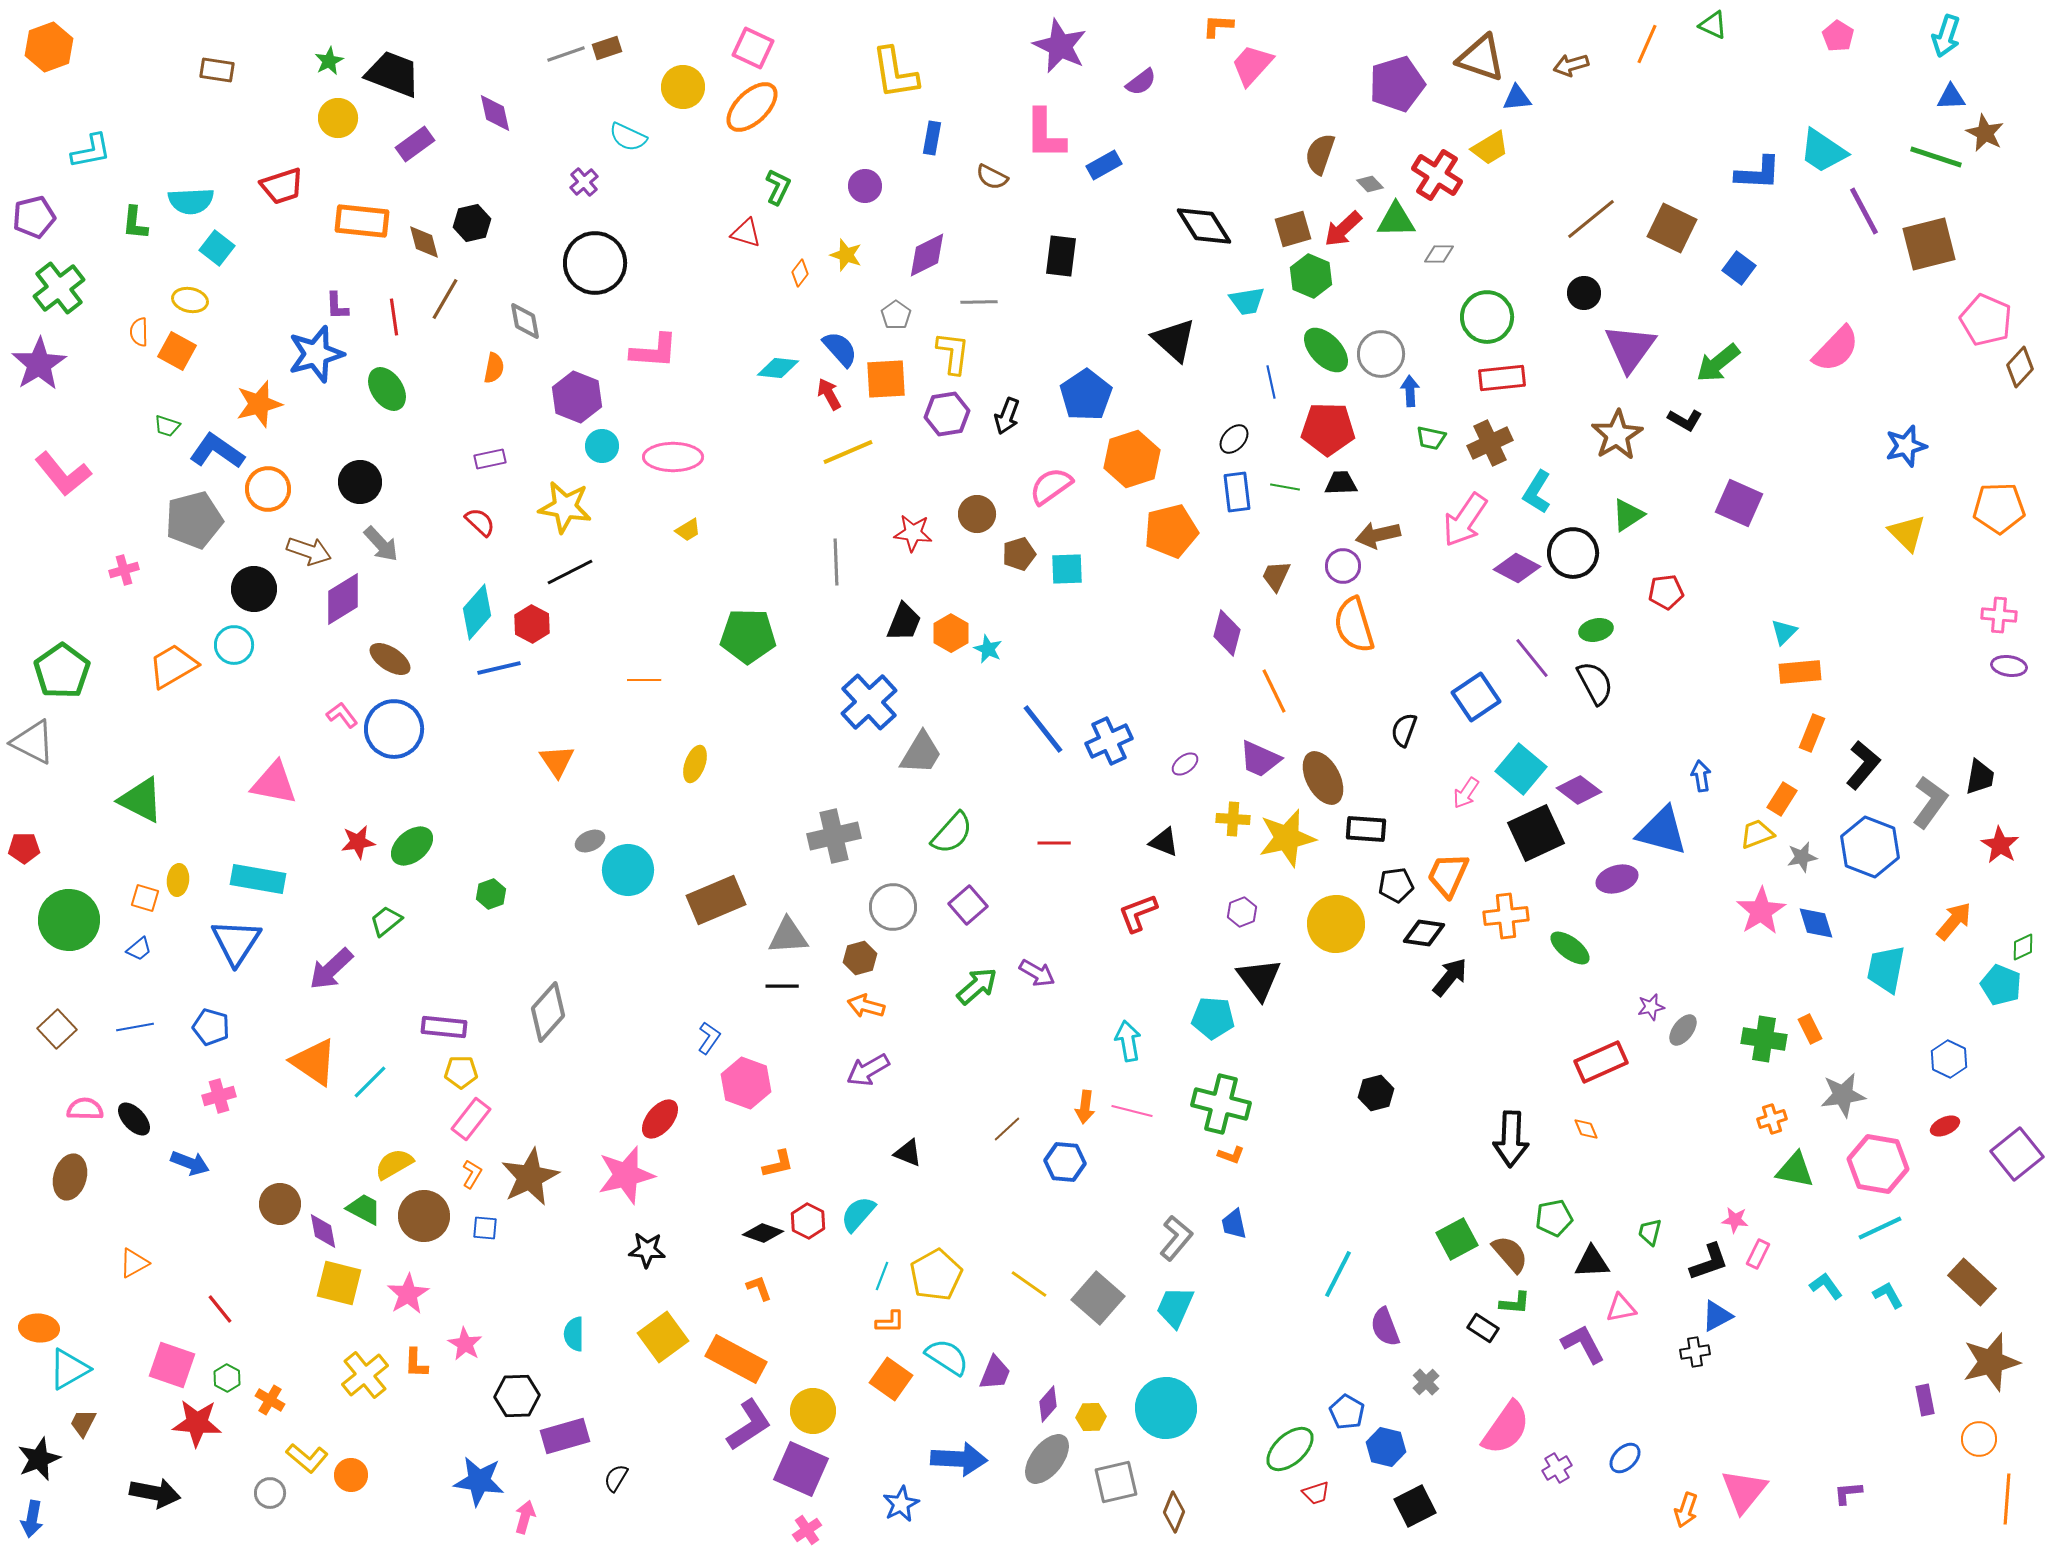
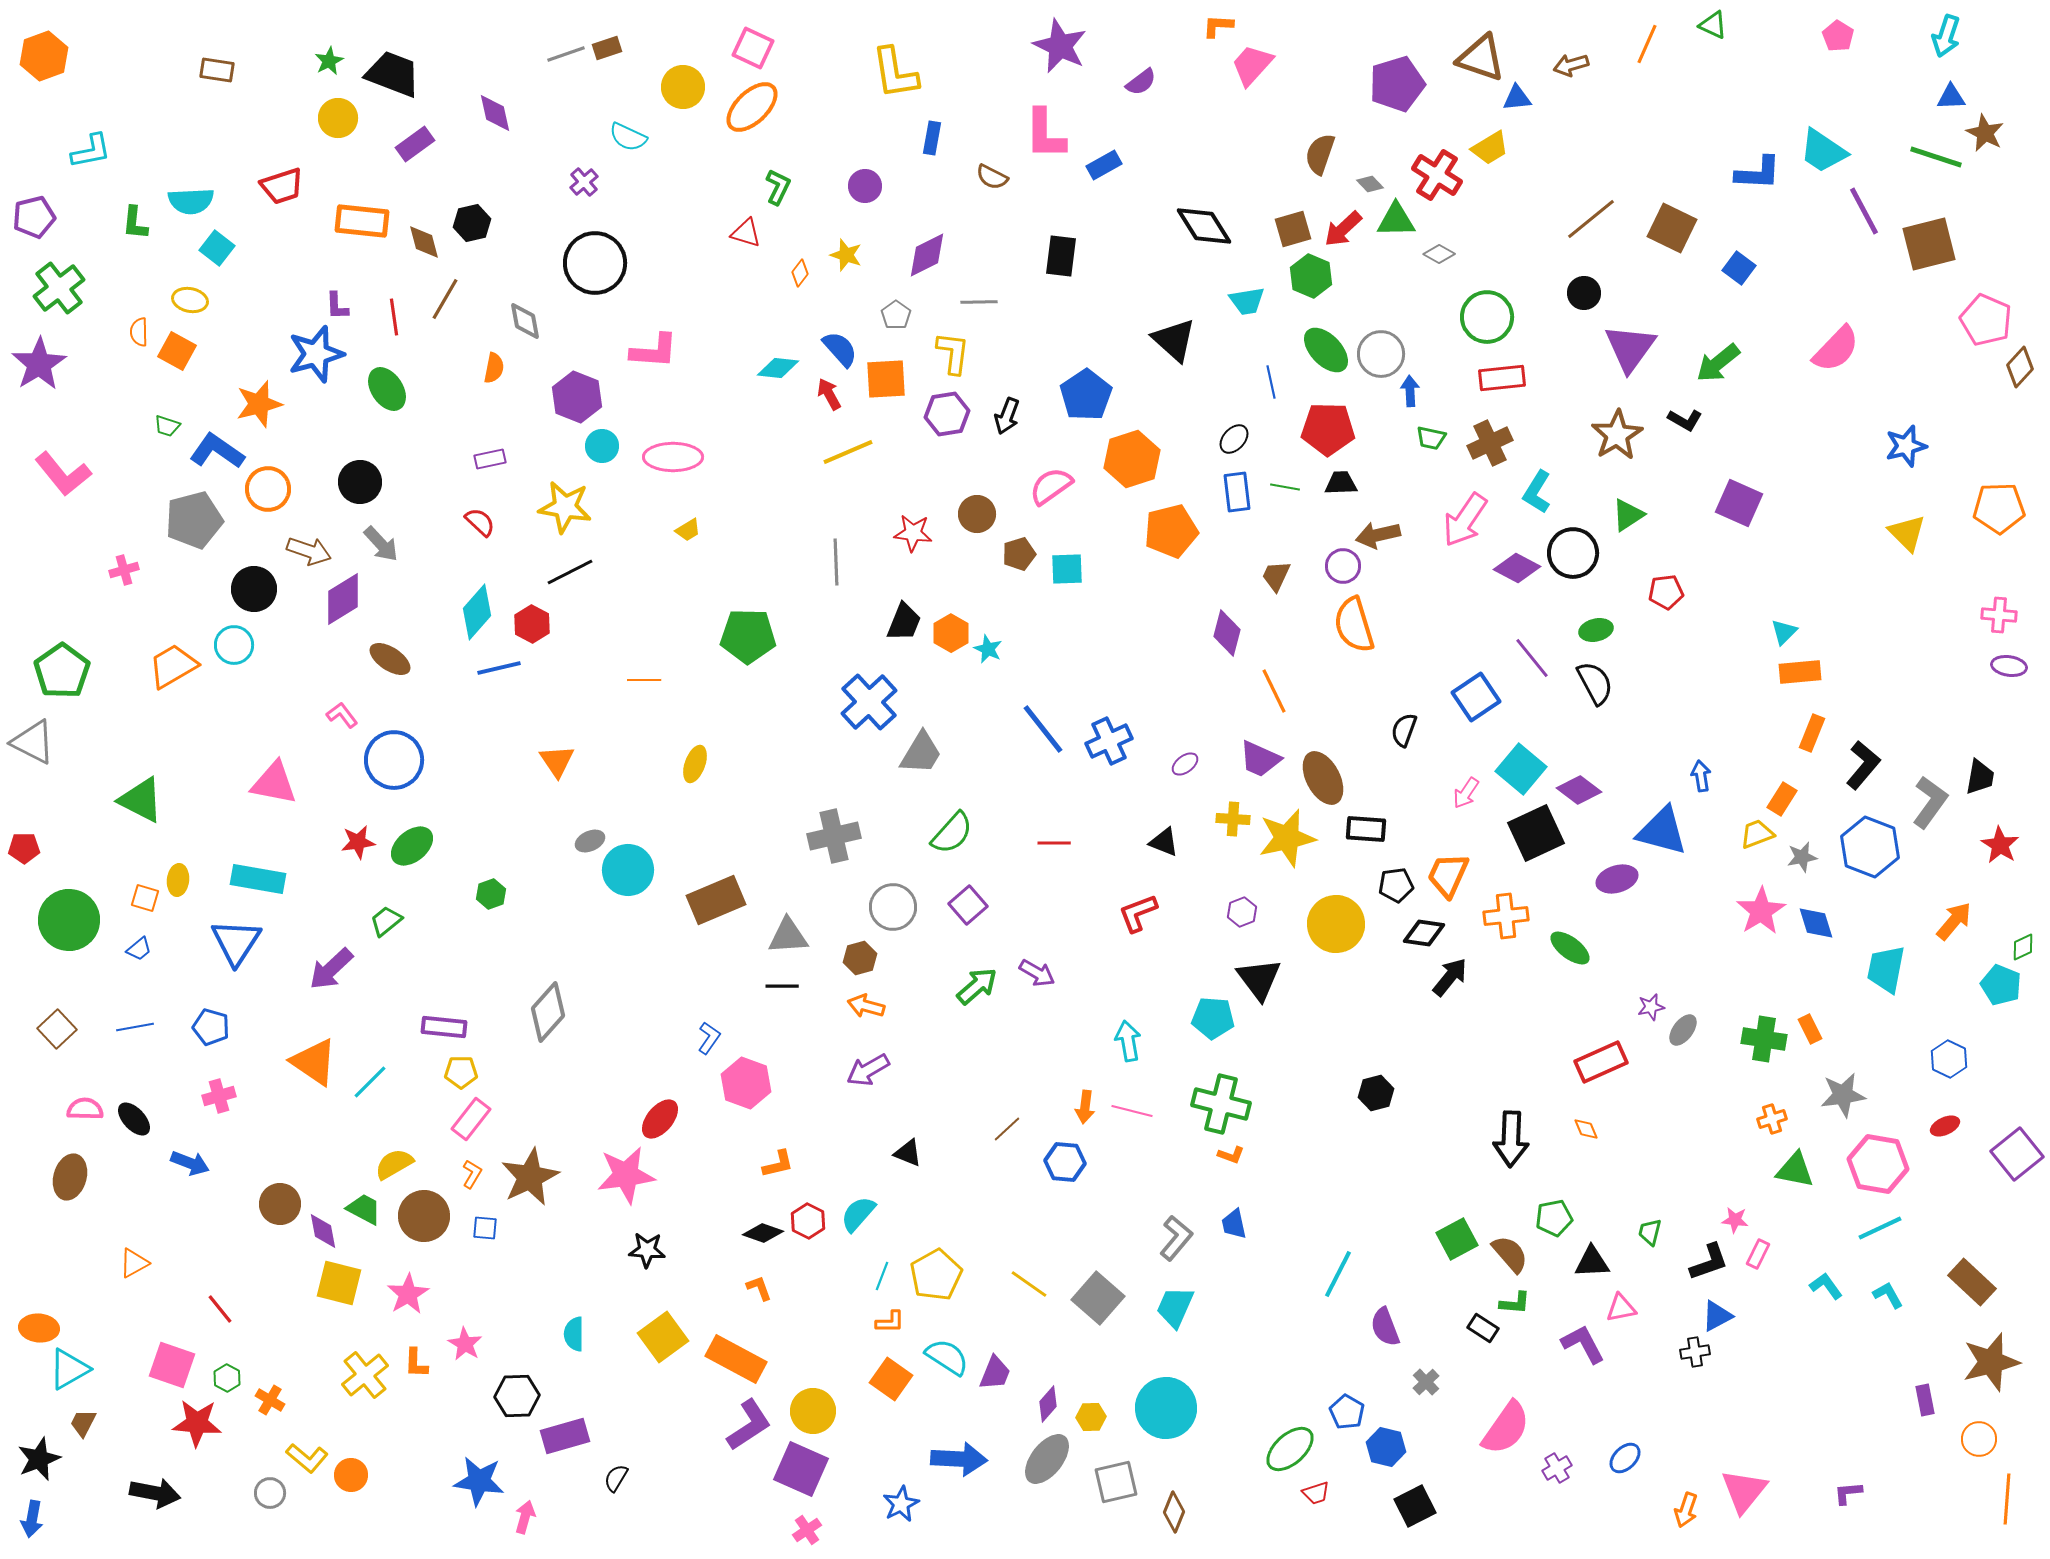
orange hexagon at (49, 47): moved 5 px left, 9 px down
gray diamond at (1439, 254): rotated 28 degrees clockwise
blue circle at (394, 729): moved 31 px down
pink star at (626, 1175): rotated 6 degrees clockwise
